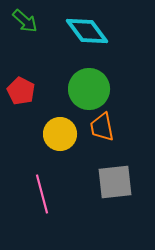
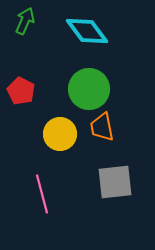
green arrow: rotated 108 degrees counterclockwise
